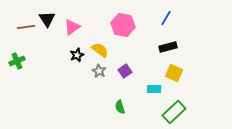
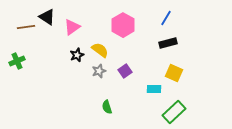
black triangle: moved 2 px up; rotated 24 degrees counterclockwise
pink hexagon: rotated 20 degrees clockwise
black rectangle: moved 4 px up
gray star: rotated 24 degrees clockwise
green semicircle: moved 13 px left
